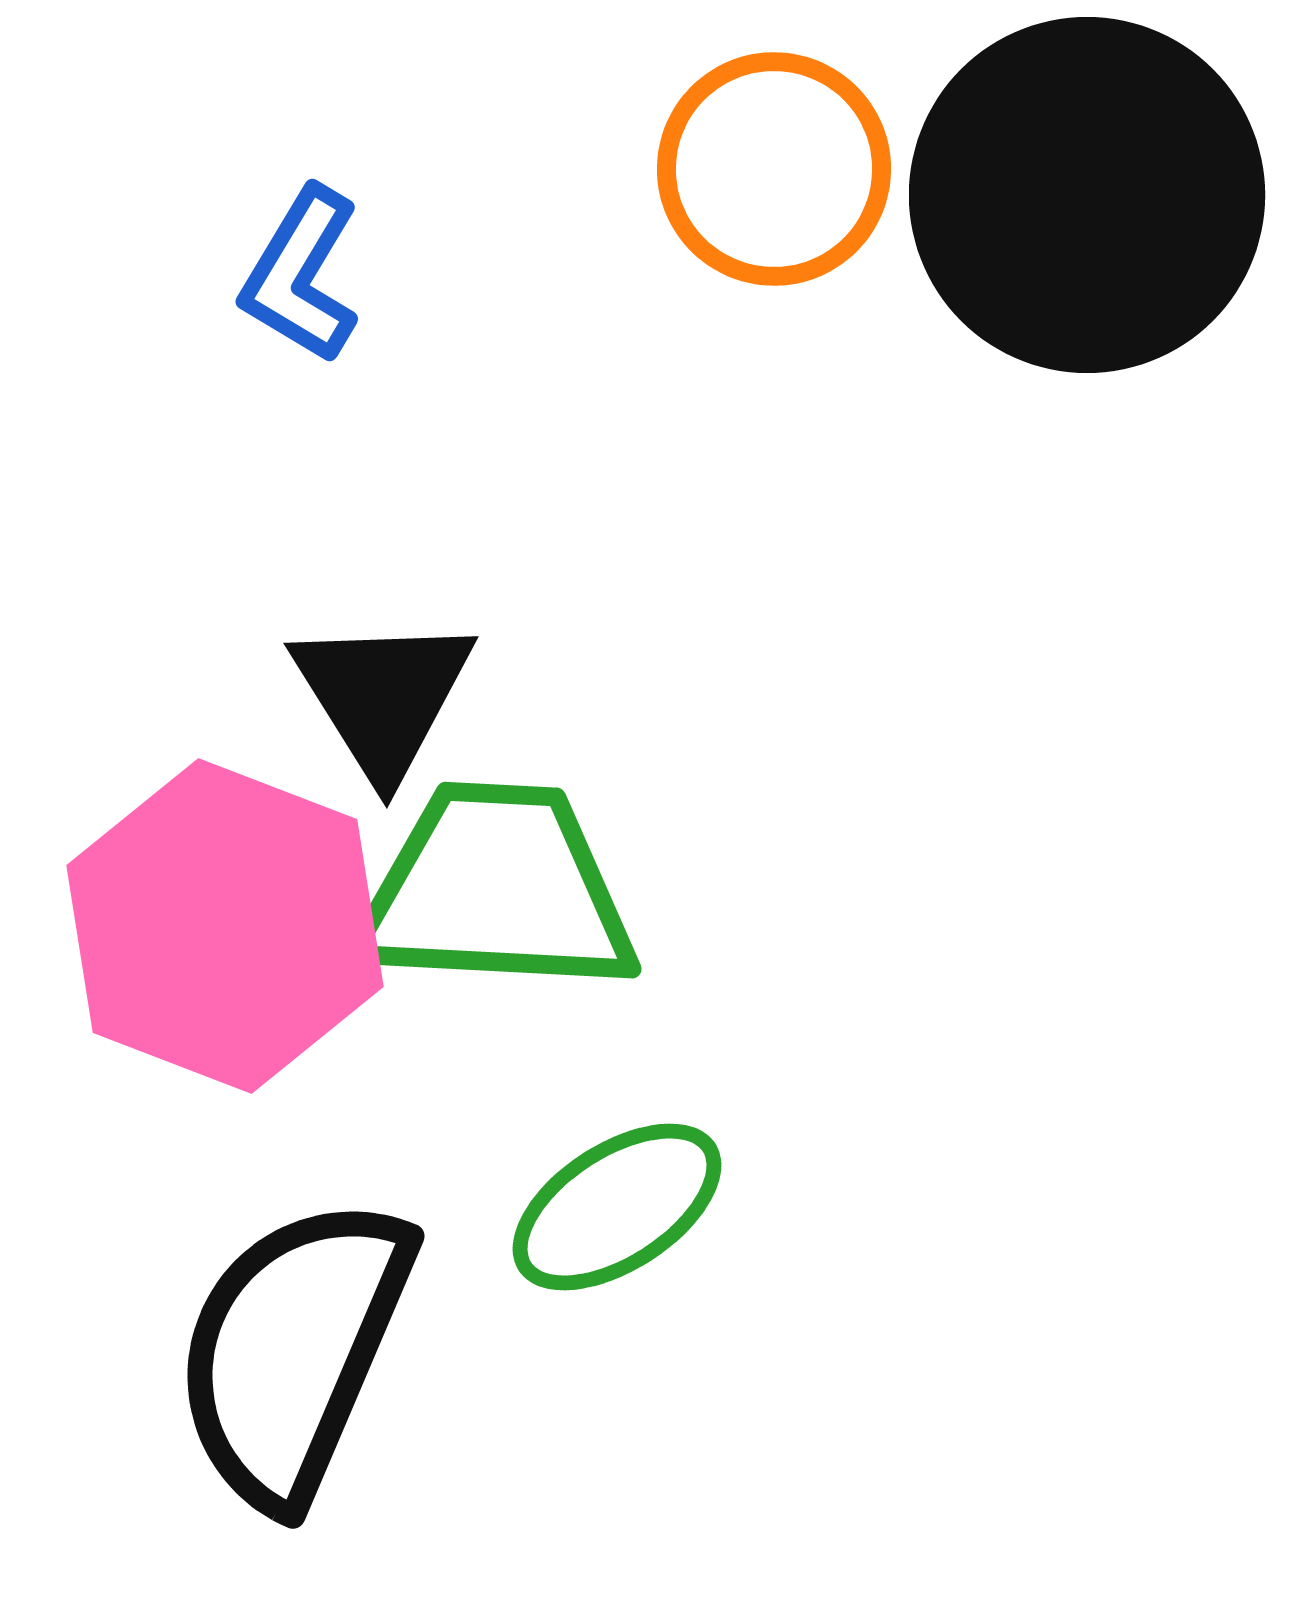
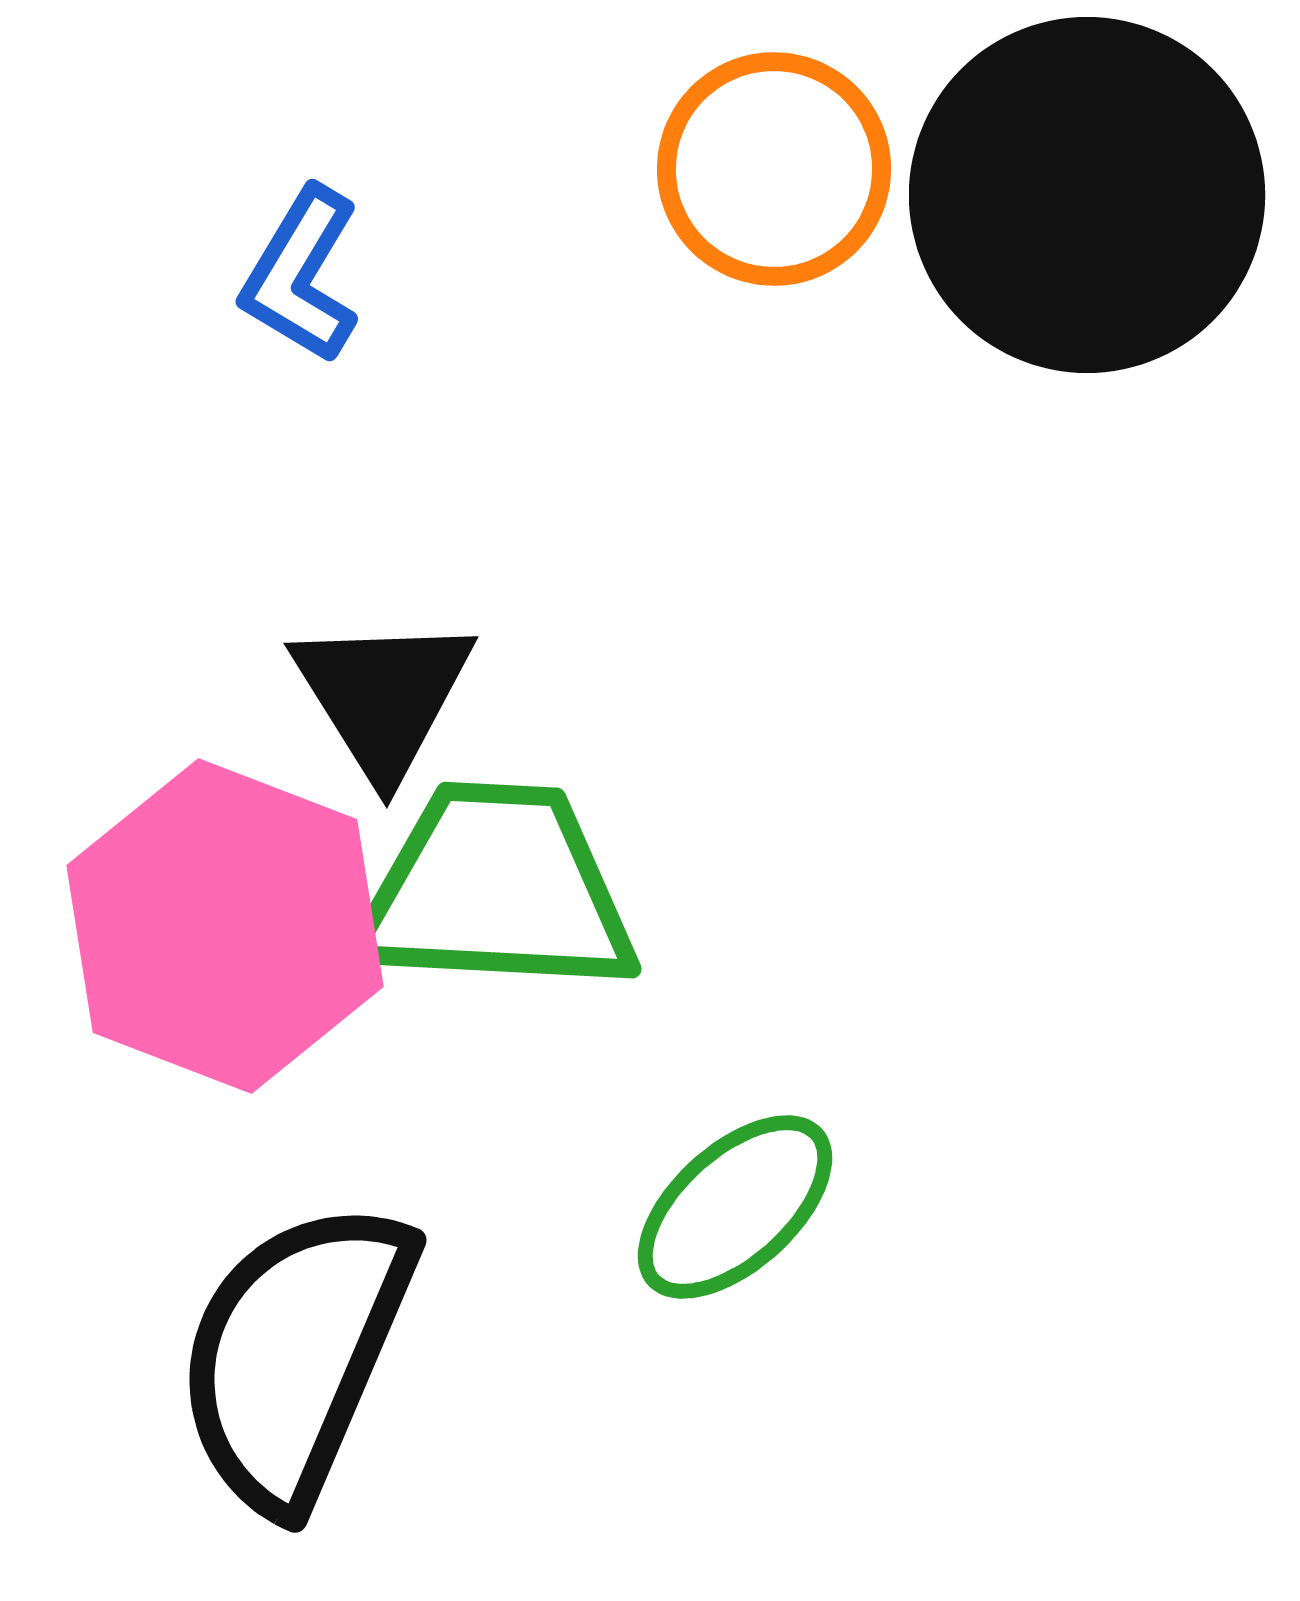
green ellipse: moved 118 px right; rotated 9 degrees counterclockwise
black semicircle: moved 2 px right, 4 px down
